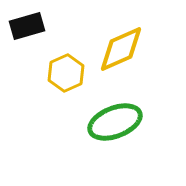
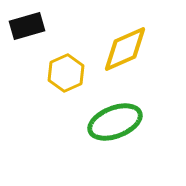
yellow diamond: moved 4 px right
